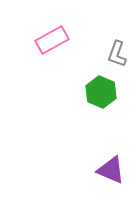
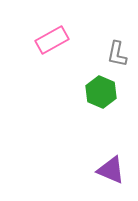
gray L-shape: rotated 8 degrees counterclockwise
